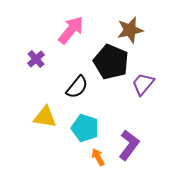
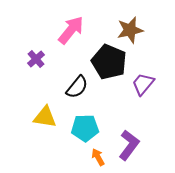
black pentagon: moved 2 px left
cyan pentagon: rotated 20 degrees counterclockwise
